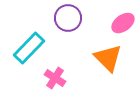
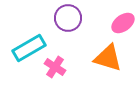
cyan rectangle: rotated 16 degrees clockwise
orange triangle: rotated 28 degrees counterclockwise
pink cross: moved 11 px up
